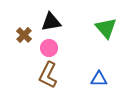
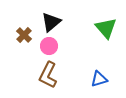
black triangle: rotated 30 degrees counterclockwise
pink circle: moved 2 px up
blue triangle: rotated 18 degrees counterclockwise
